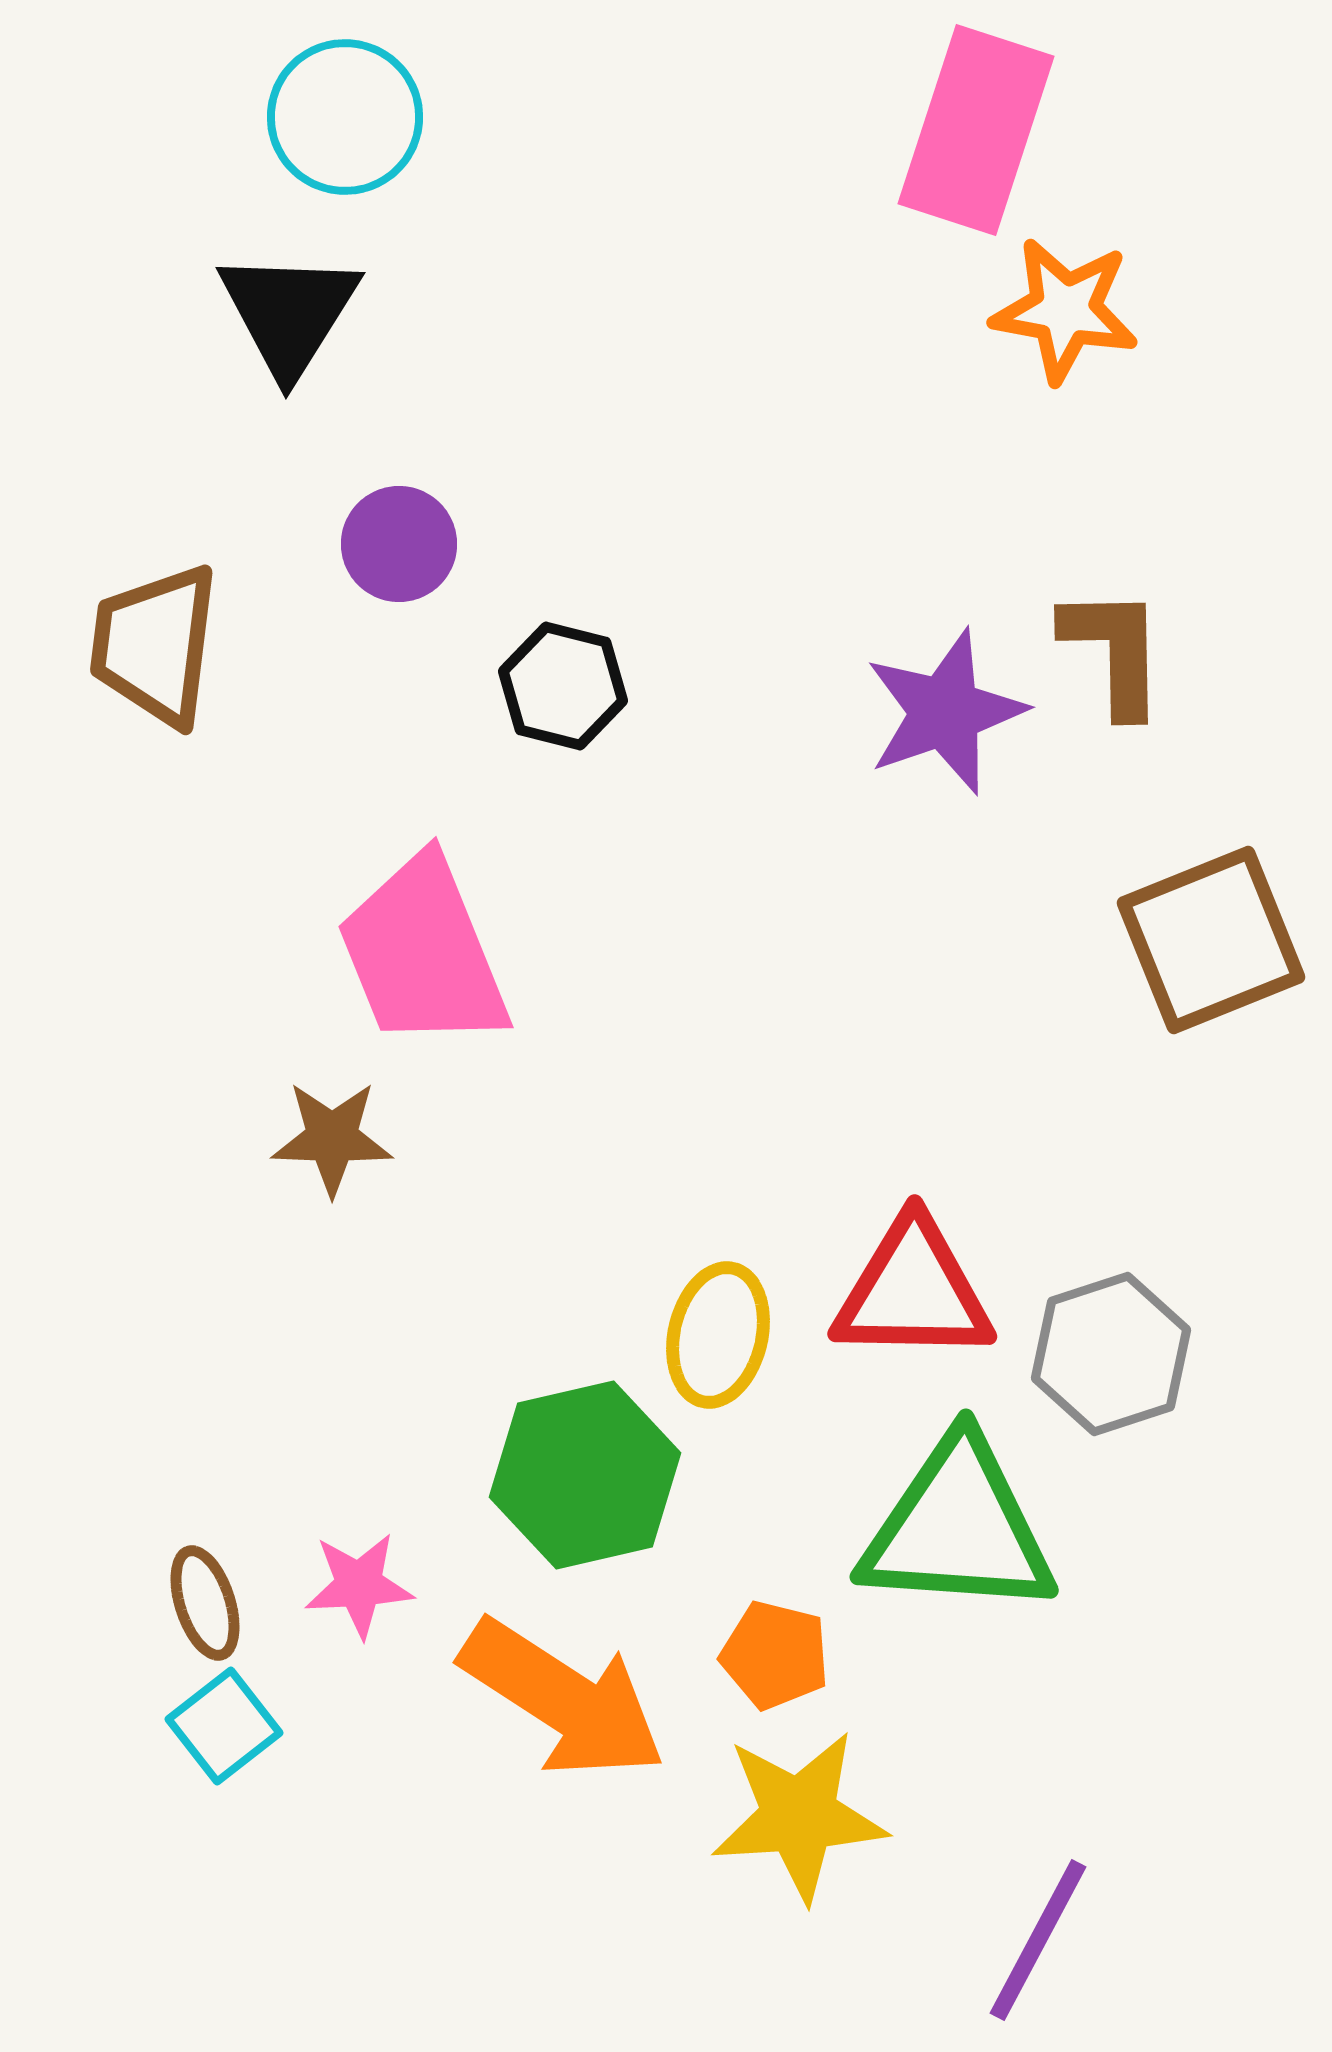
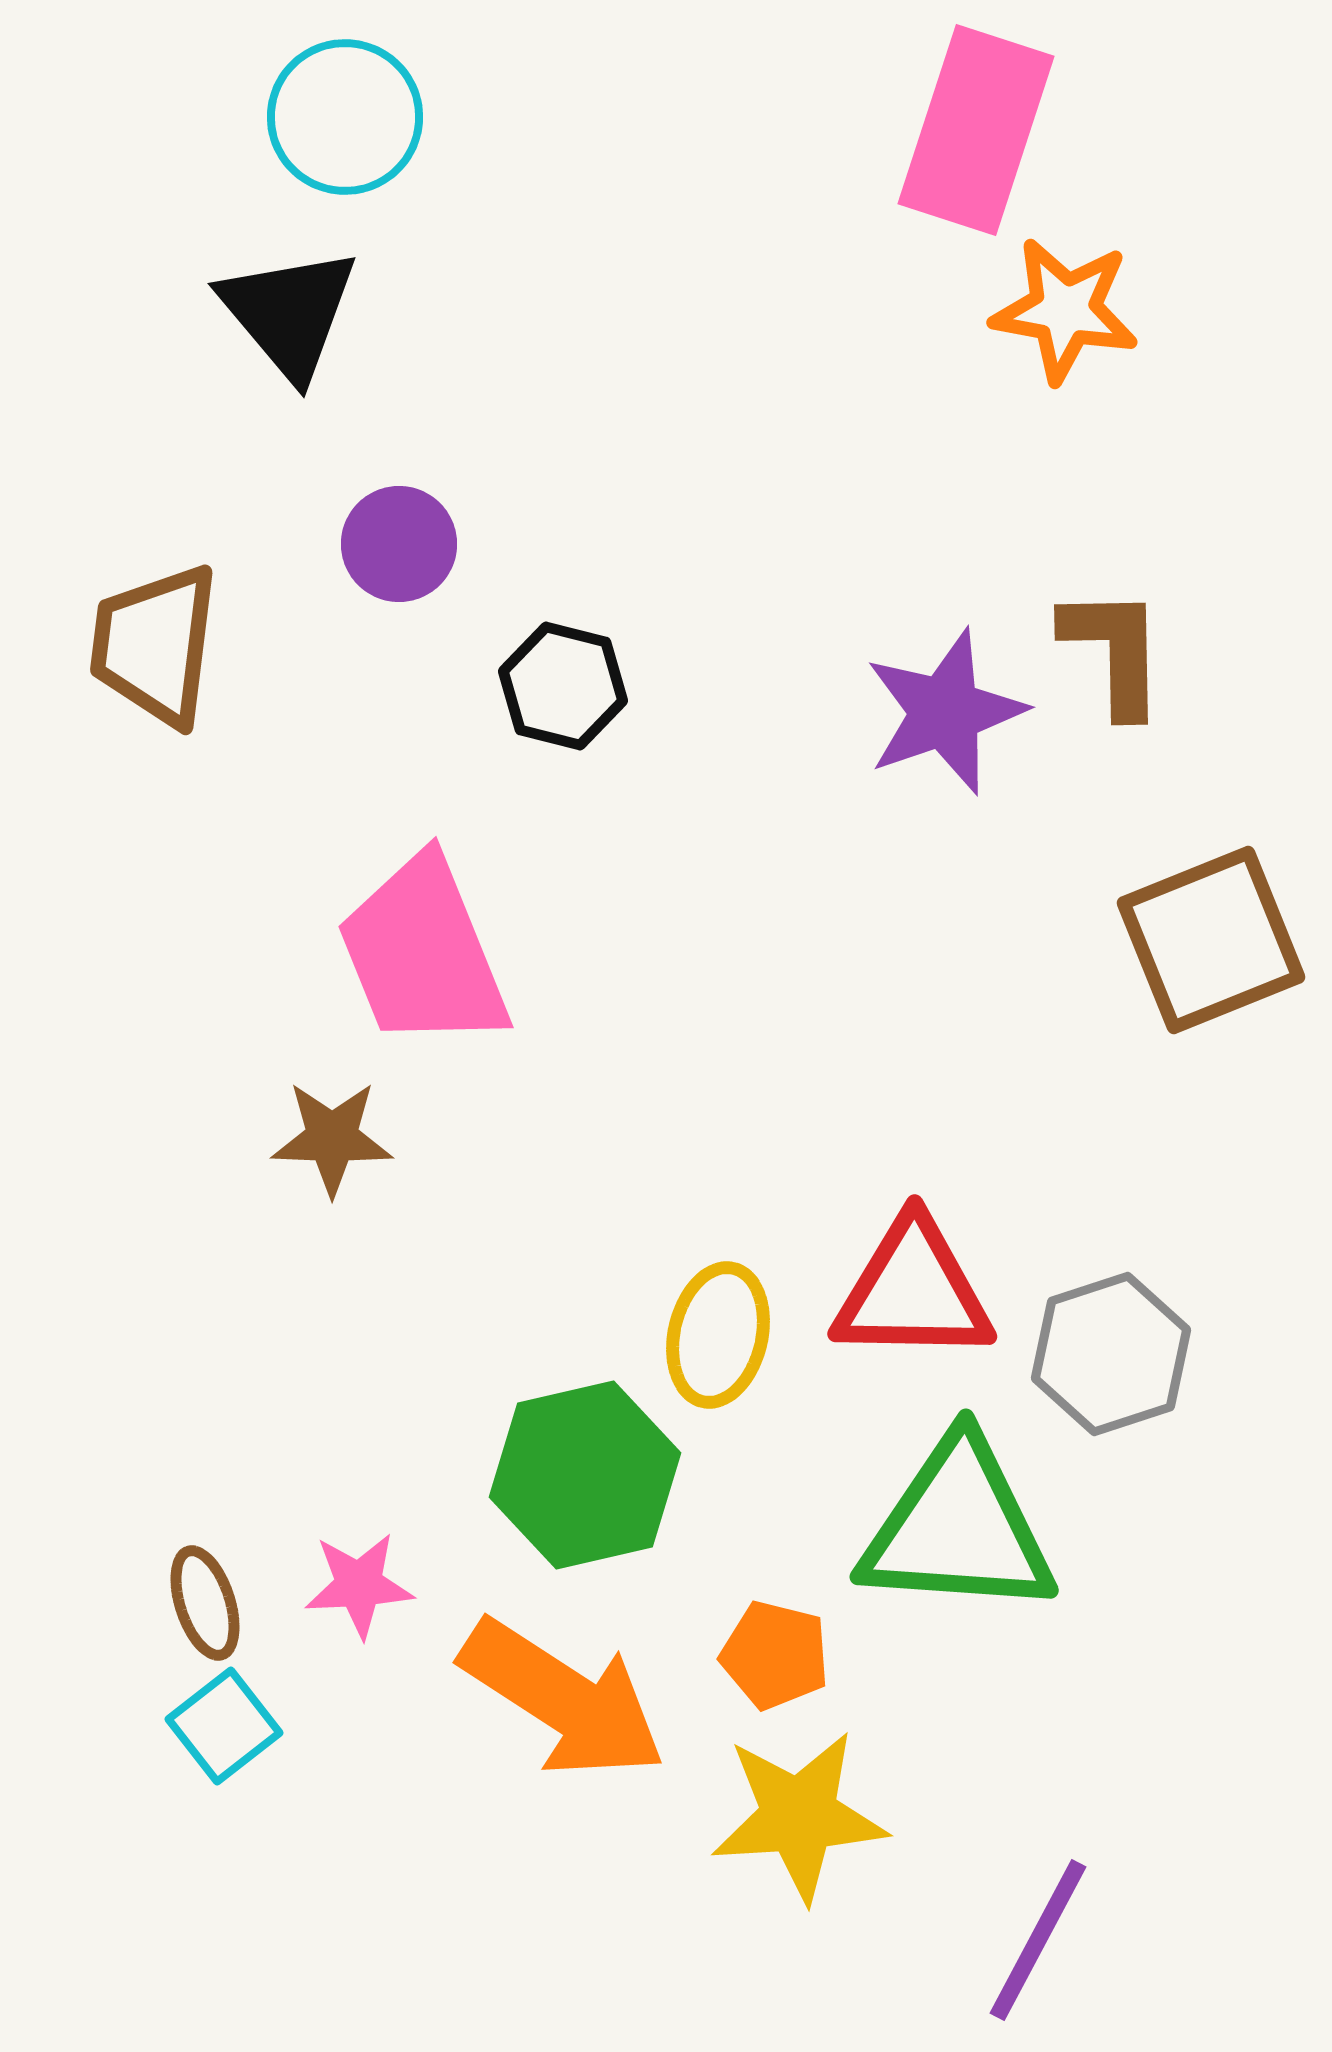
black triangle: rotated 12 degrees counterclockwise
